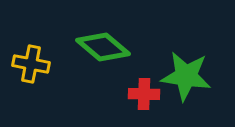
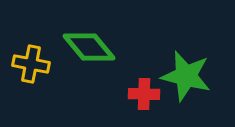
green diamond: moved 14 px left; rotated 10 degrees clockwise
green star: rotated 6 degrees clockwise
